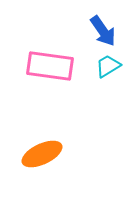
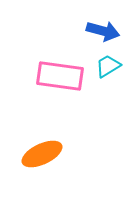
blue arrow: rotated 40 degrees counterclockwise
pink rectangle: moved 10 px right, 10 px down
